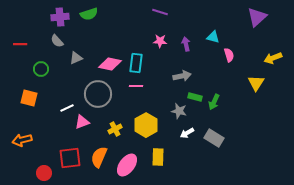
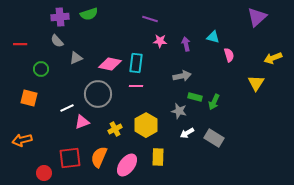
purple line: moved 10 px left, 7 px down
